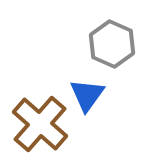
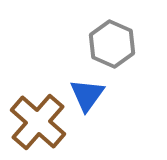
brown cross: moved 2 px left, 2 px up
